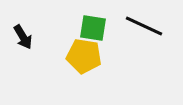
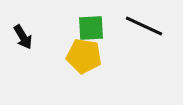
green square: moved 2 px left; rotated 12 degrees counterclockwise
